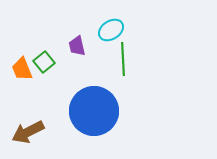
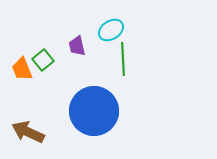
green square: moved 1 px left, 2 px up
brown arrow: rotated 52 degrees clockwise
